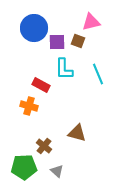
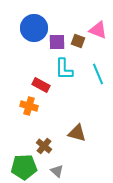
pink triangle: moved 7 px right, 8 px down; rotated 36 degrees clockwise
